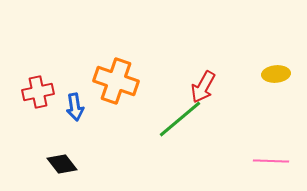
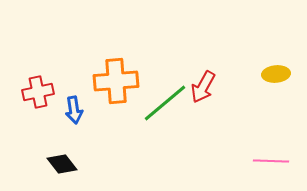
orange cross: rotated 24 degrees counterclockwise
blue arrow: moved 1 px left, 3 px down
green line: moved 15 px left, 16 px up
